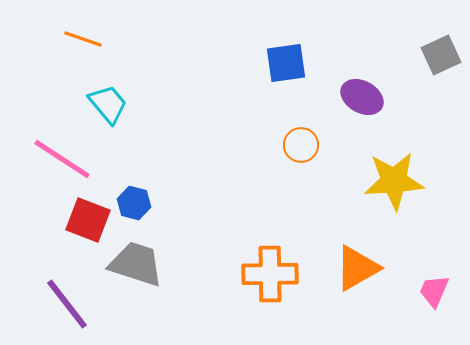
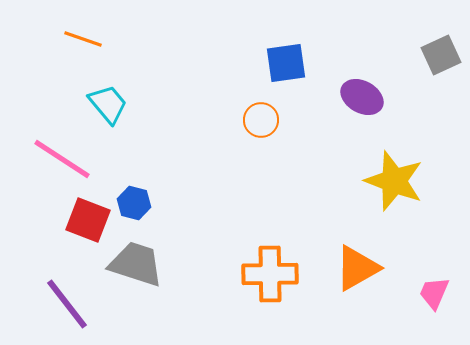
orange circle: moved 40 px left, 25 px up
yellow star: rotated 24 degrees clockwise
pink trapezoid: moved 2 px down
